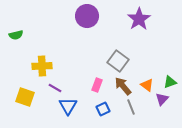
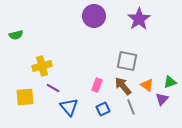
purple circle: moved 7 px right
gray square: moved 9 px right; rotated 25 degrees counterclockwise
yellow cross: rotated 12 degrees counterclockwise
purple line: moved 2 px left
yellow square: rotated 24 degrees counterclockwise
blue triangle: moved 1 px right, 1 px down; rotated 12 degrees counterclockwise
